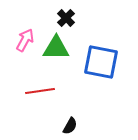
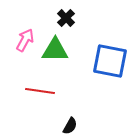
green triangle: moved 1 px left, 2 px down
blue square: moved 9 px right, 1 px up
red line: rotated 16 degrees clockwise
